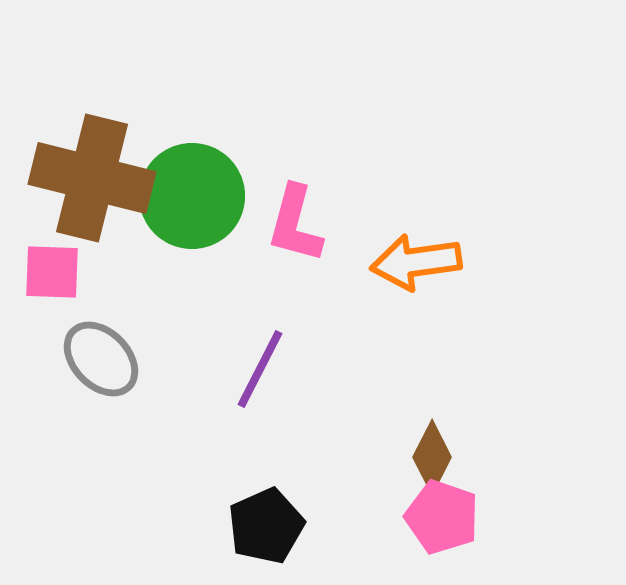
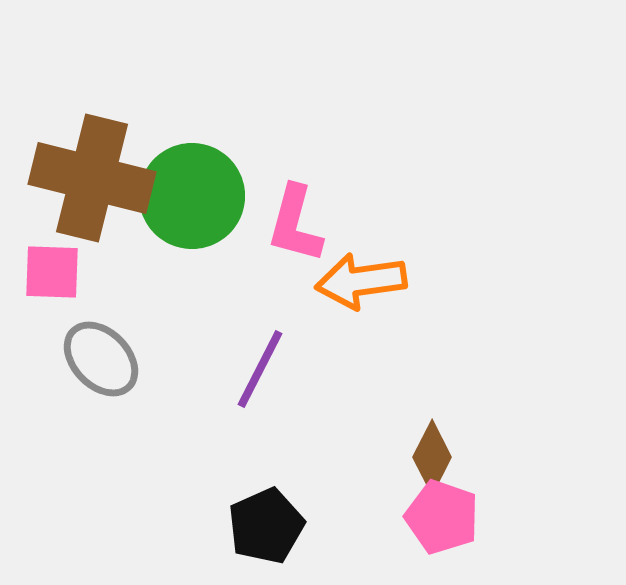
orange arrow: moved 55 px left, 19 px down
